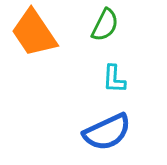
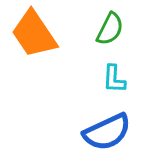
green semicircle: moved 5 px right, 4 px down
orange trapezoid: moved 1 px down
